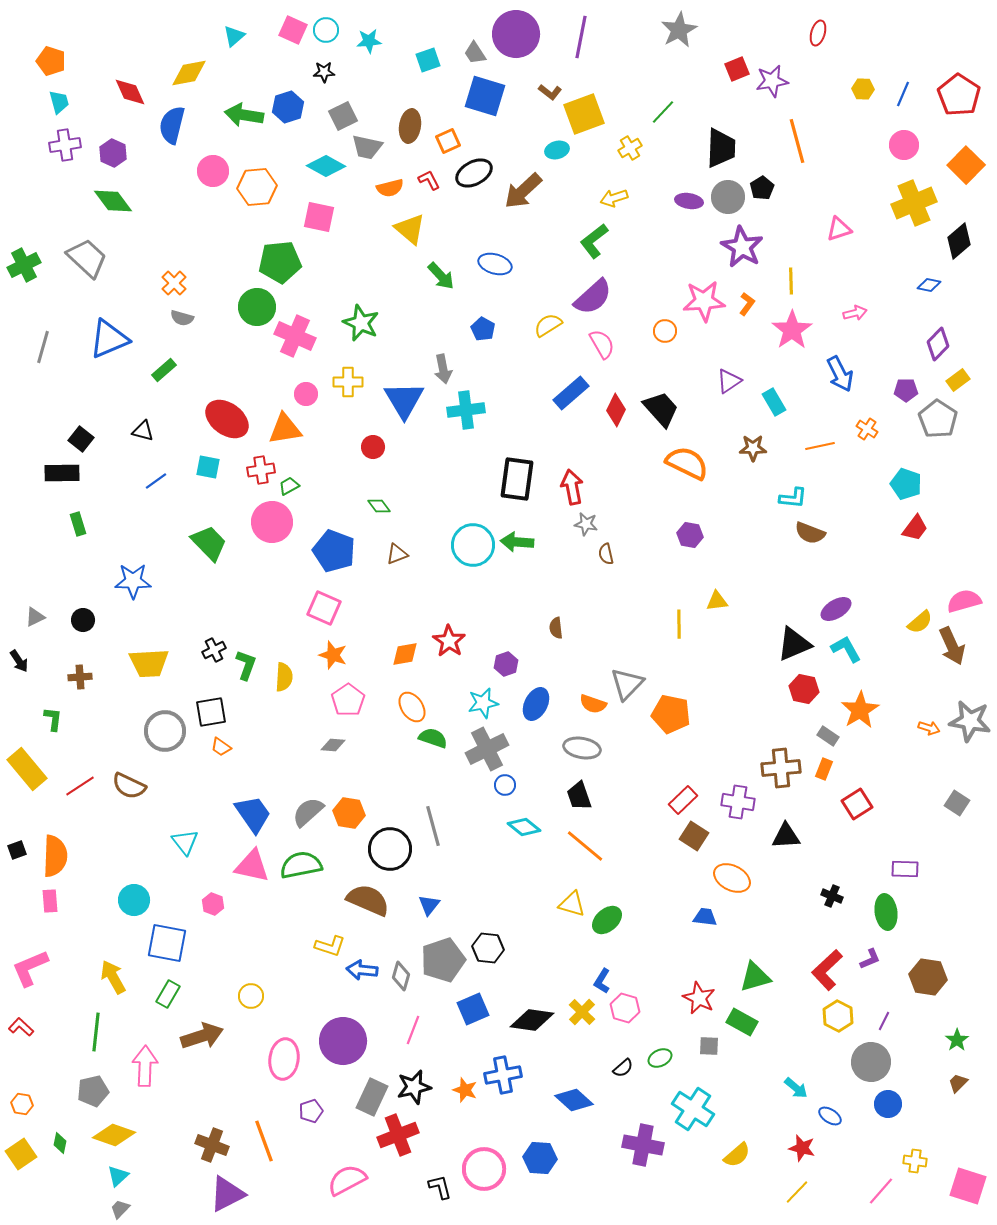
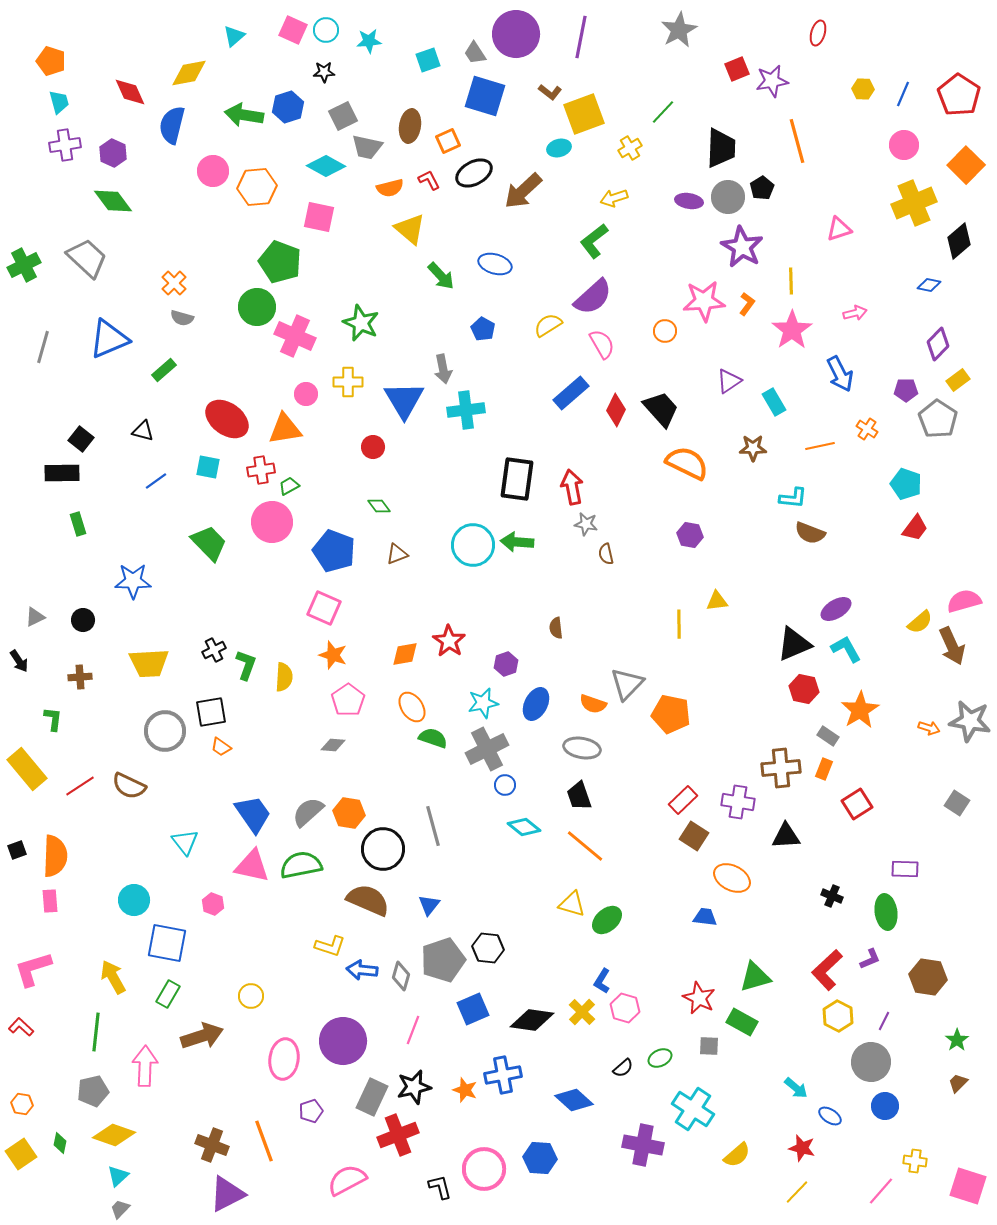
cyan ellipse at (557, 150): moved 2 px right, 2 px up
green pentagon at (280, 262): rotated 27 degrees clockwise
black circle at (390, 849): moved 7 px left
pink L-shape at (30, 968): moved 3 px right, 1 px down; rotated 6 degrees clockwise
blue circle at (888, 1104): moved 3 px left, 2 px down
